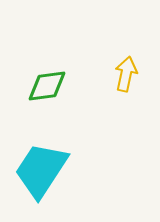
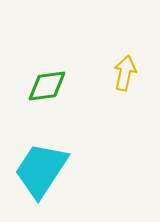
yellow arrow: moved 1 px left, 1 px up
